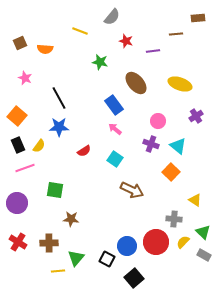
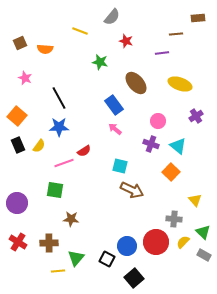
purple line at (153, 51): moved 9 px right, 2 px down
cyan square at (115, 159): moved 5 px right, 7 px down; rotated 21 degrees counterclockwise
pink line at (25, 168): moved 39 px right, 5 px up
yellow triangle at (195, 200): rotated 16 degrees clockwise
